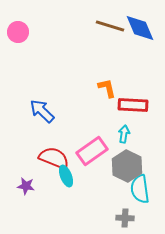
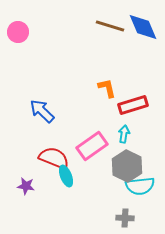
blue diamond: moved 3 px right, 1 px up
red rectangle: rotated 20 degrees counterclockwise
pink rectangle: moved 5 px up
cyan semicircle: moved 3 px up; rotated 88 degrees counterclockwise
